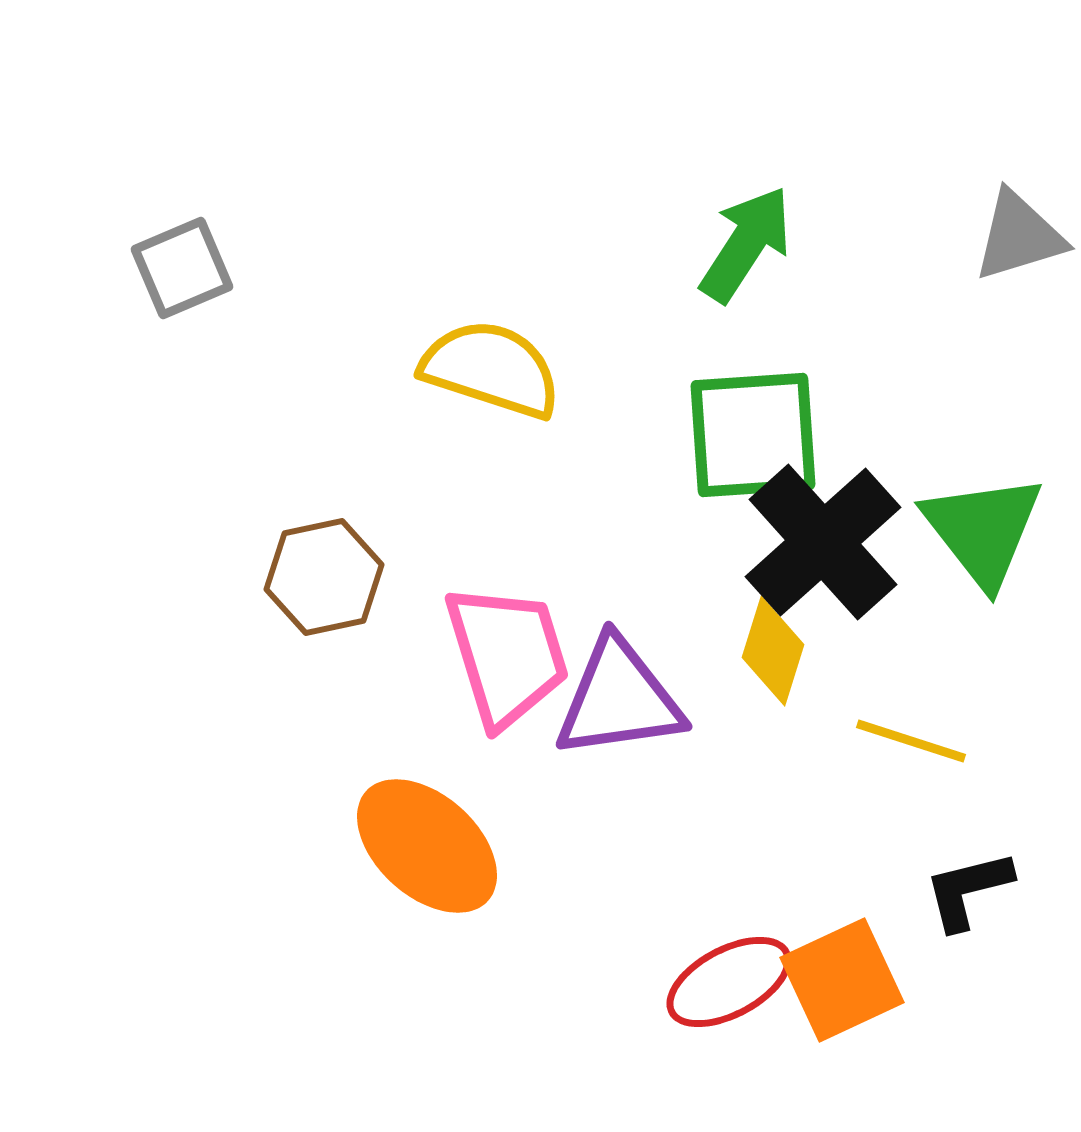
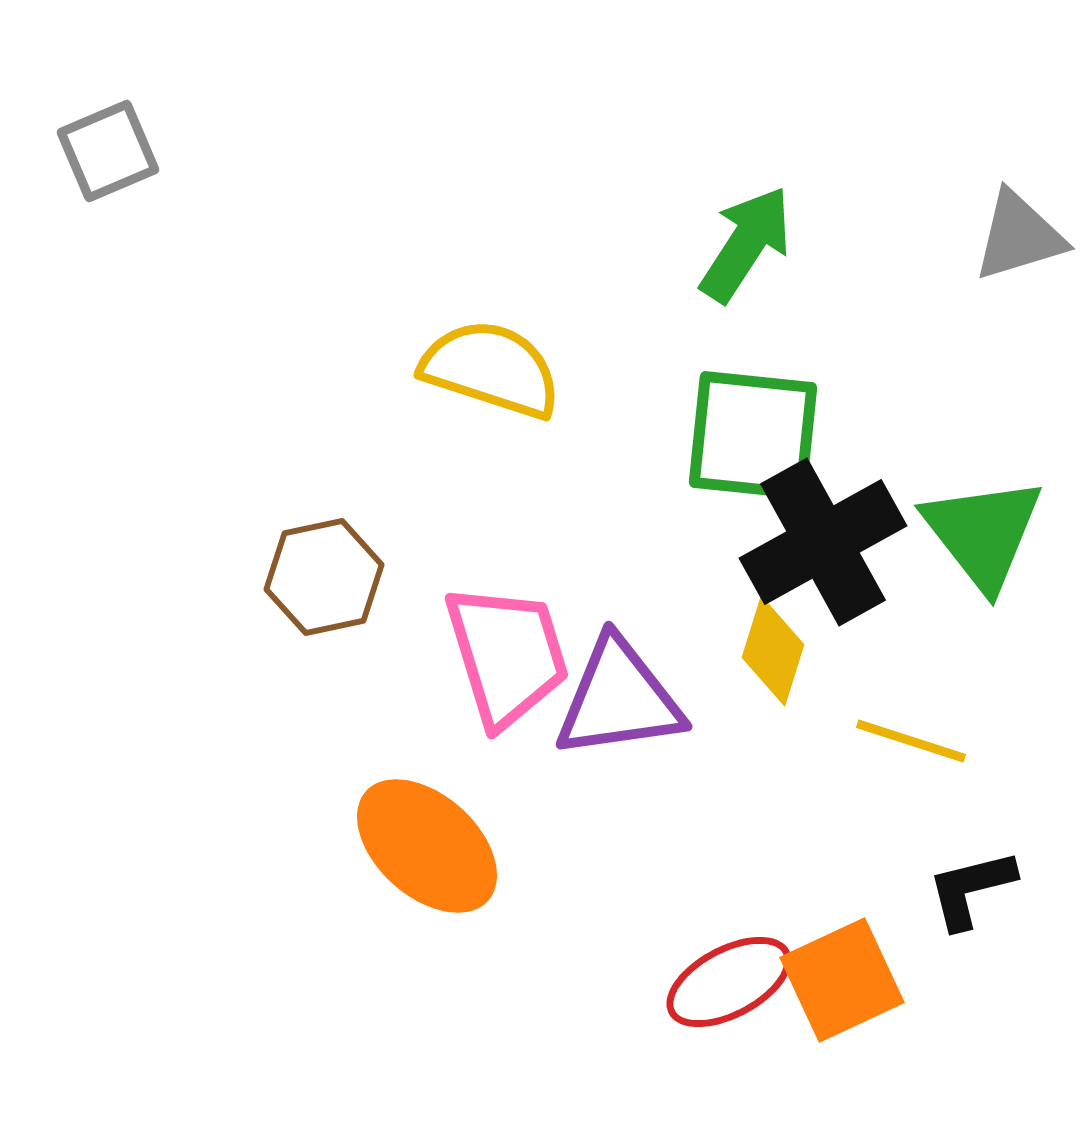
gray square: moved 74 px left, 117 px up
green square: rotated 10 degrees clockwise
green triangle: moved 3 px down
black cross: rotated 13 degrees clockwise
black L-shape: moved 3 px right, 1 px up
